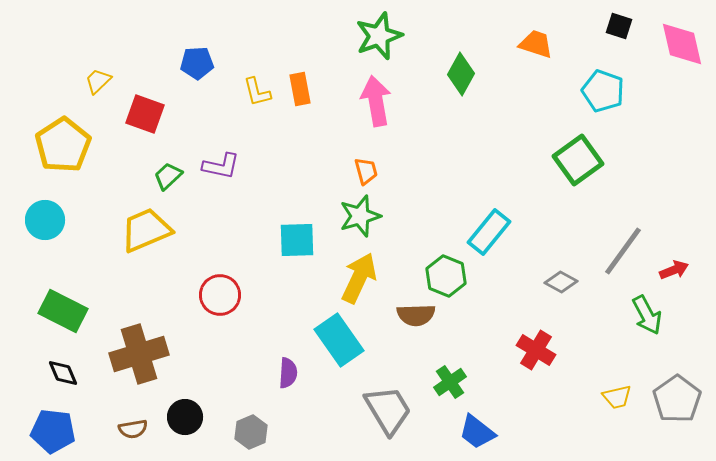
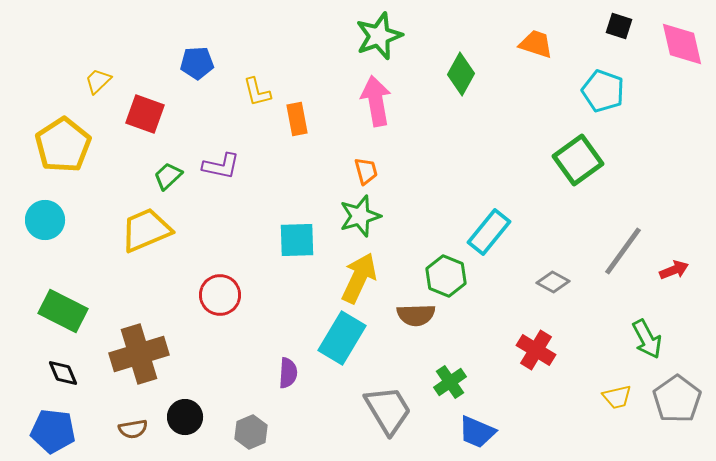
orange rectangle at (300, 89): moved 3 px left, 30 px down
gray diamond at (561, 282): moved 8 px left
green arrow at (647, 315): moved 24 px down
cyan rectangle at (339, 340): moved 3 px right, 2 px up; rotated 66 degrees clockwise
blue trapezoid at (477, 432): rotated 15 degrees counterclockwise
